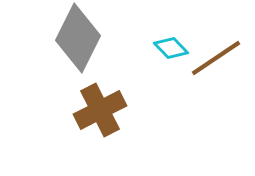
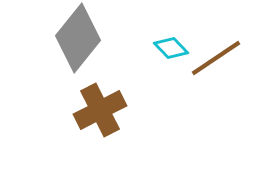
gray diamond: rotated 12 degrees clockwise
